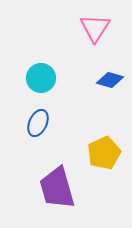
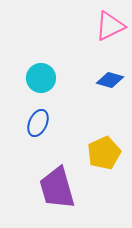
pink triangle: moved 15 px right, 2 px up; rotated 32 degrees clockwise
